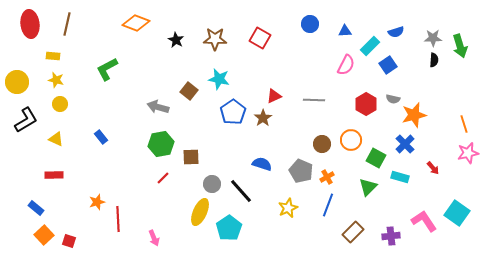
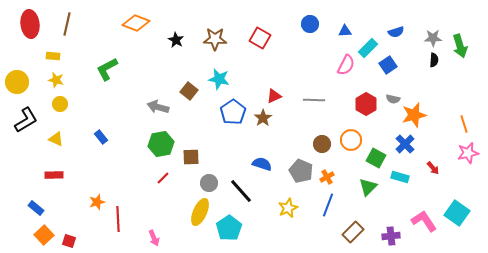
cyan rectangle at (370, 46): moved 2 px left, 2 px down
gray circle at (212, 184): moved 3 px left, 1 px up
